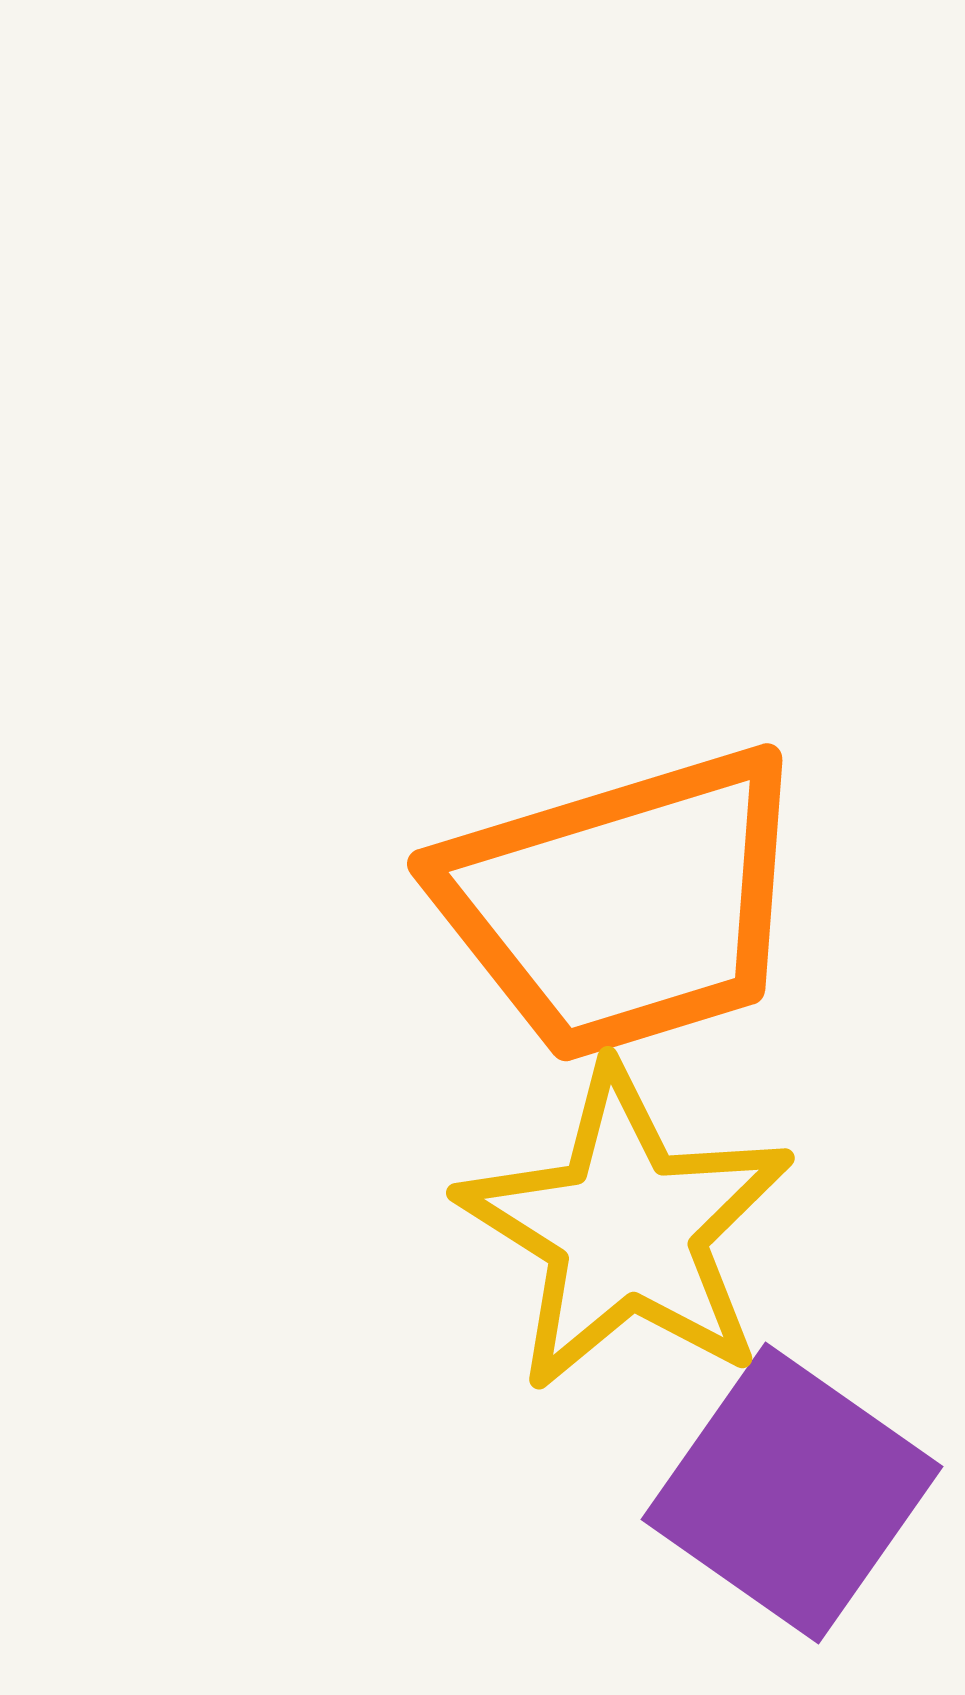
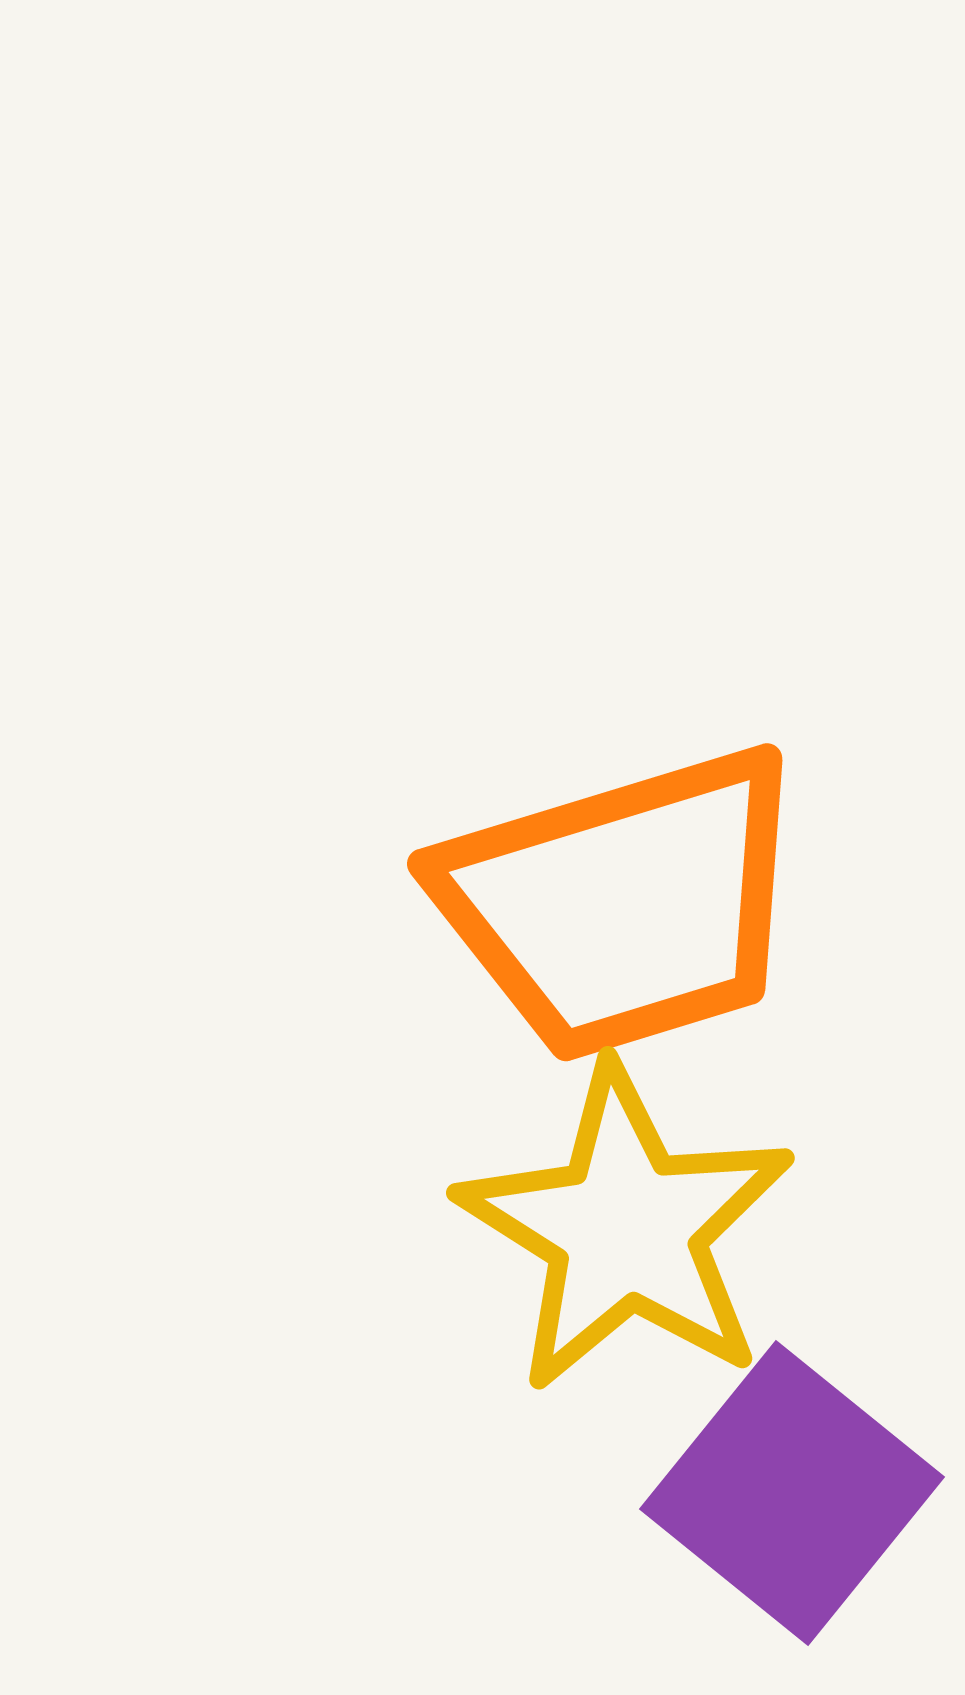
purple square: rotated 4 degrees clockwise
